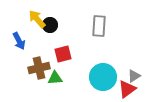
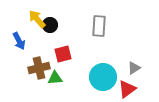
gray triangle: moved 8 px up
